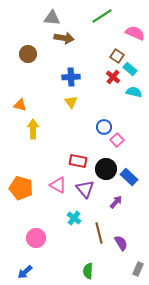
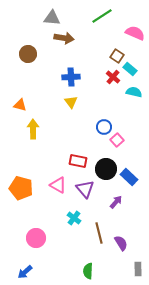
gray rectangle: rotated 24 degrees counterclockwise
